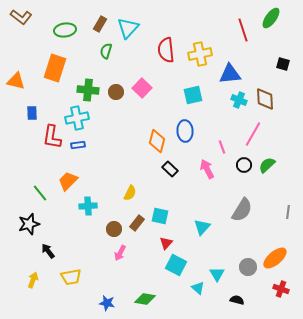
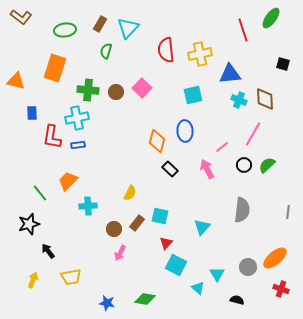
pink line at (222, 147): rotated 72 degrees clockwise
gray semicircle at (242, 210): rotated 25 degrees counterclockwise
